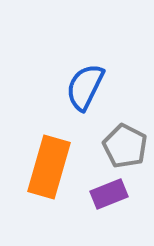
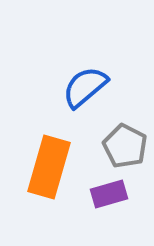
blue semicircle: rotated 24 degrees clockwise
purple rectangle: rotated 6 degrees clockwise
